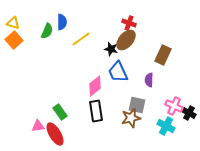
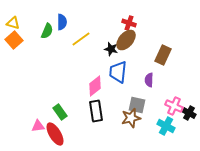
blue trapezoid: rotated 30 degrees clockwise
